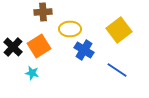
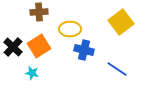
brown cross: moved 4 px left
yellow square: moved 2 px right, 8 px up
blue cross: rotated 18 degrees counterclockwise
blue line: moved 1 px up
